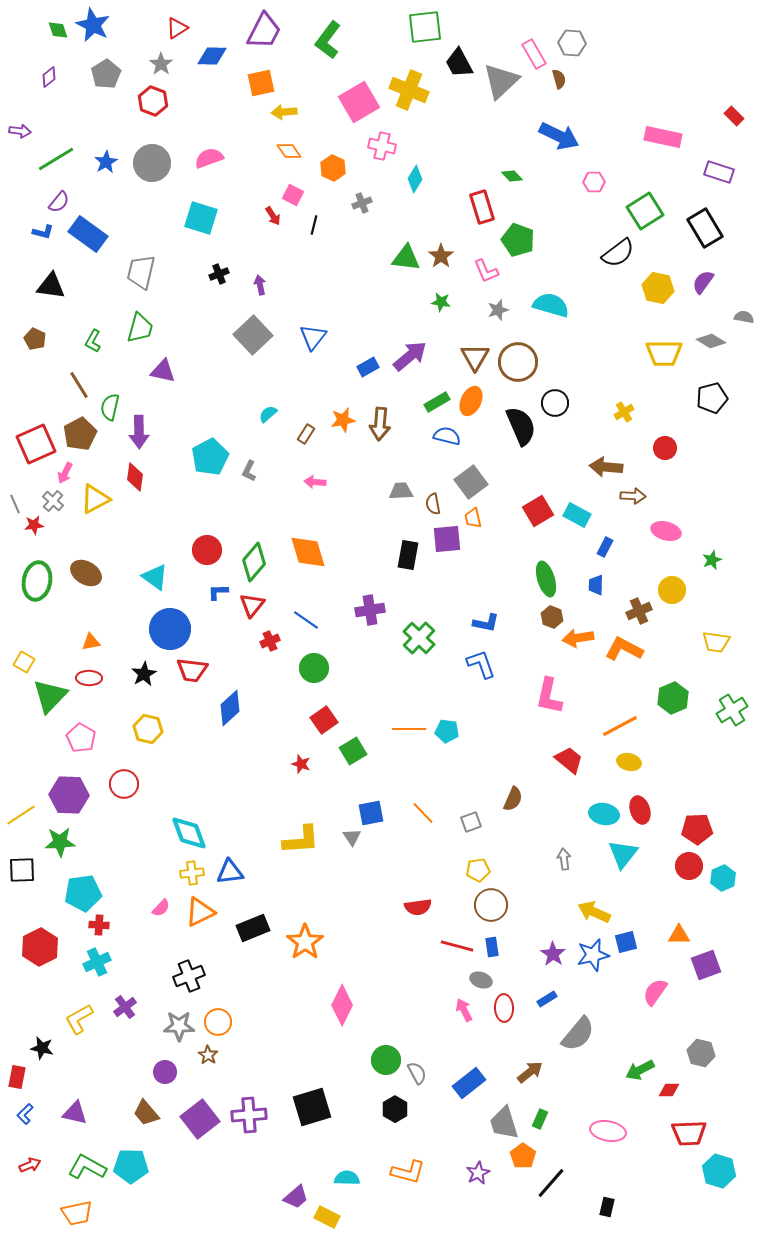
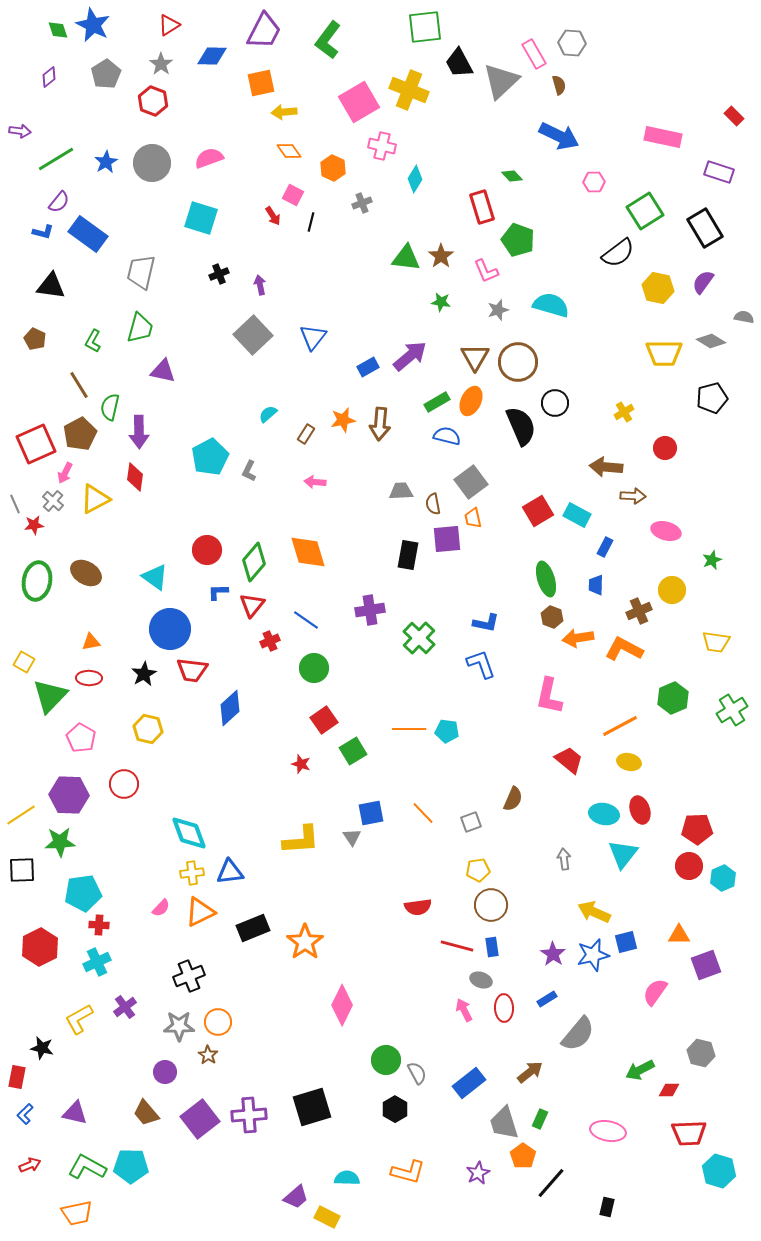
red triangle at (177, 28): moved 8 px left, 3 px up
brown semicircle at (559, 79): moved 6 px down
black line at (314, 225): moved 3 px left, 3 px up
